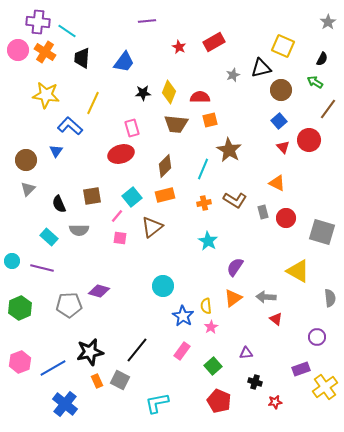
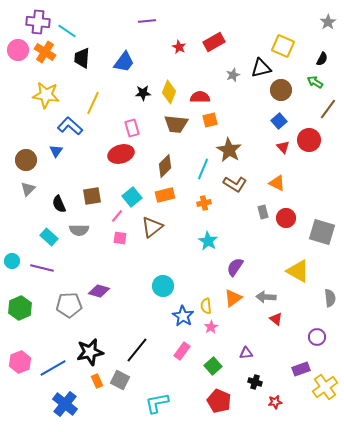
brown L-shape at (235, 200): moved 16 px up
